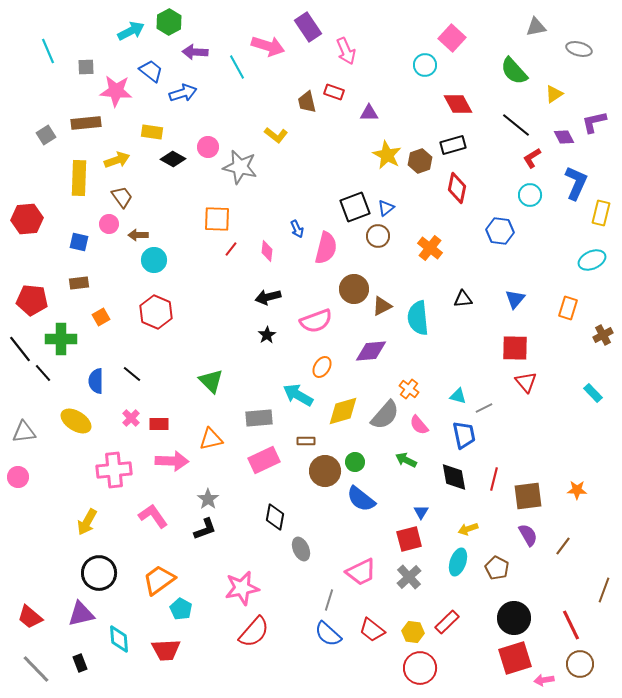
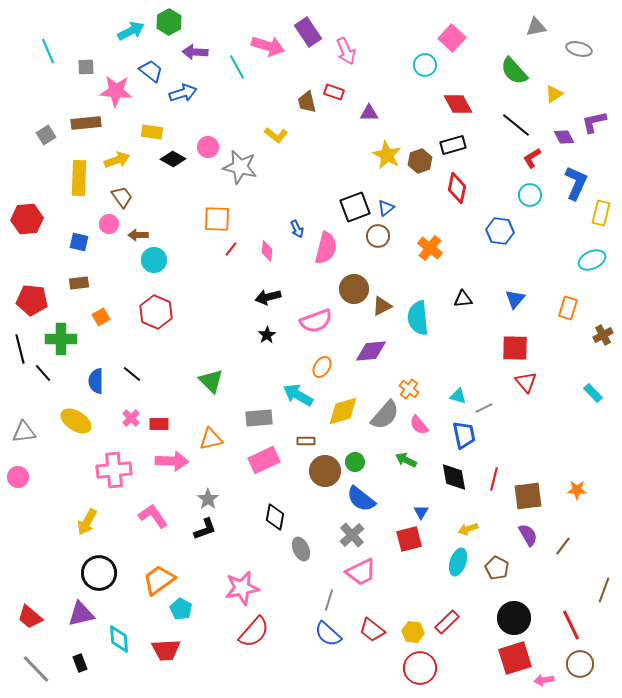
purple rectangle at (308, 27): moved 5 px down
black line at (20, 349): rotated 24 degrees clockwise
gray cross at (409, 577): moved 57 px left, 42 px up
